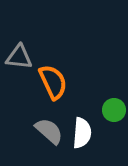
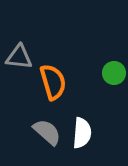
orange semicircle: rotated 9 degrees clockwise
green circle: moved 37 px up
gray semicircle: moved 2 px left, 1 px down
